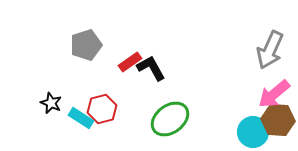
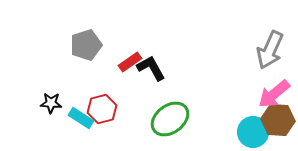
black star: rotated 20 degrees counterclockwise
